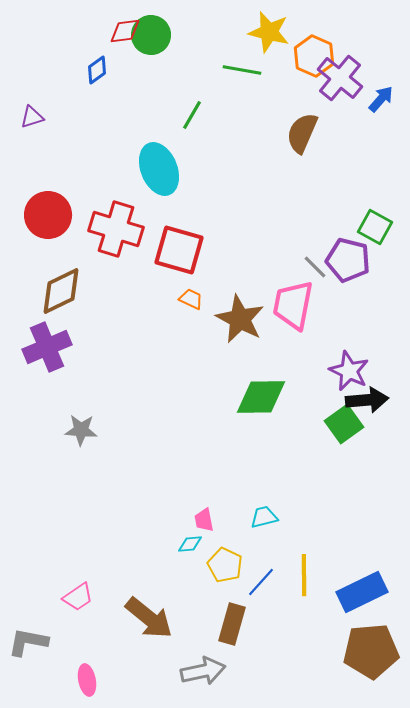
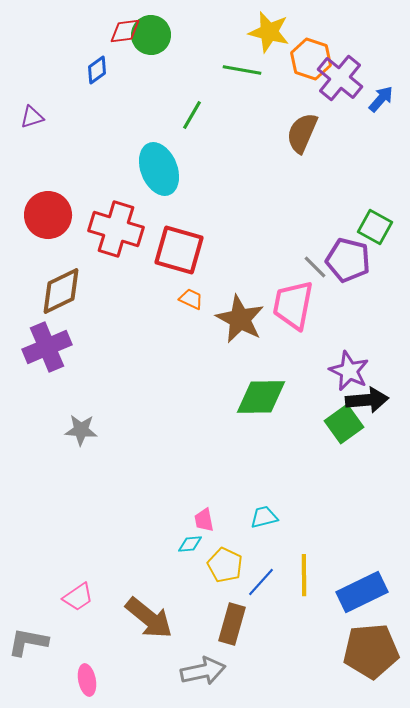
orange hexagon at (314, 56): moved 3 px left, 3 px down; rotated 6 degrees counterclockwise
